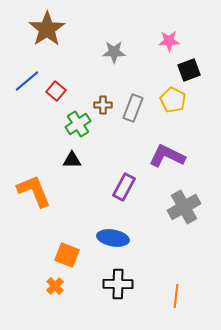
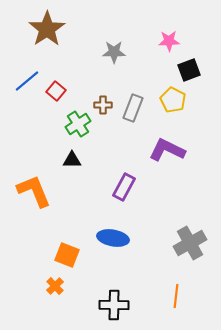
purple L-shape: moved 6 px up
gray cross: moved 6 px right, 36 px down
black cross: moved 4 px left, 21 px down
